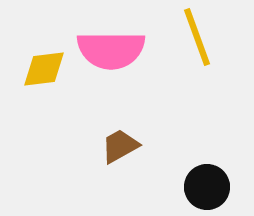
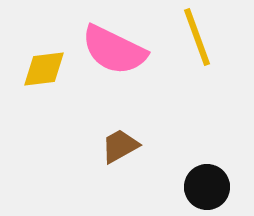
pink semicircle: moved 3 px right; rotated 26 degrees clockwise
